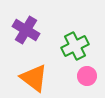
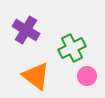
green cross: moved 3 px left, 2 px down
orange triangle: moved 2 px right, 2 px up
